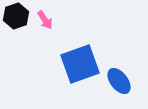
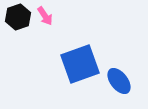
black hexagon: moved 2 px right, 1 px down
pink arrow: moved 4 px up
